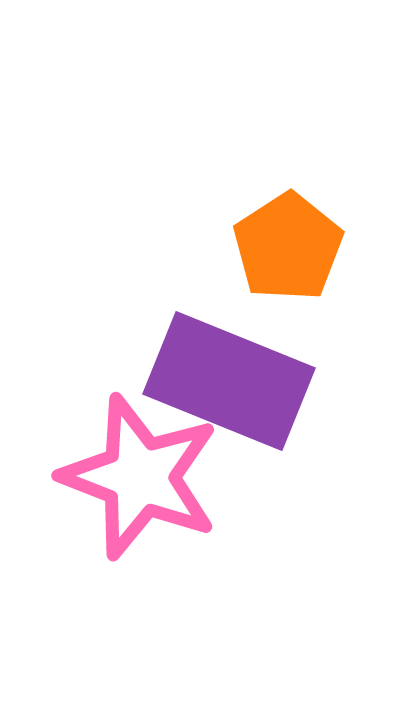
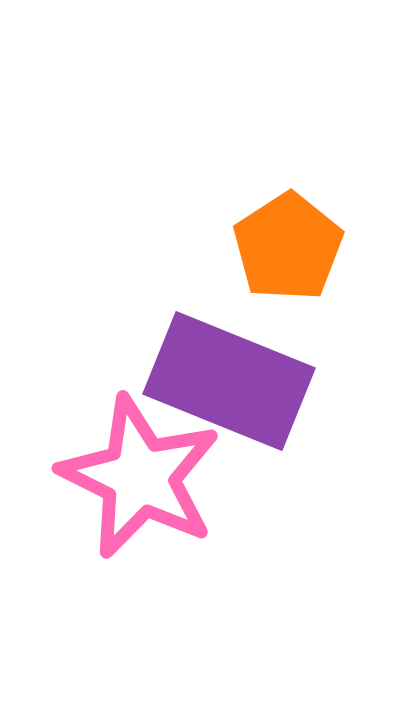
pink star: rotated 5 degrees clockwise
